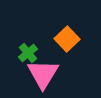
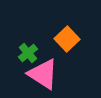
pink triangle: rotated 28 degrees counterclockwise
